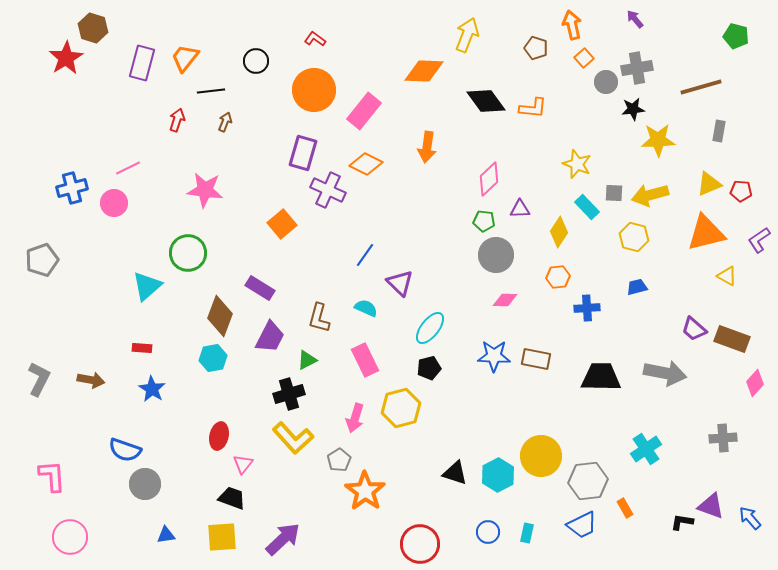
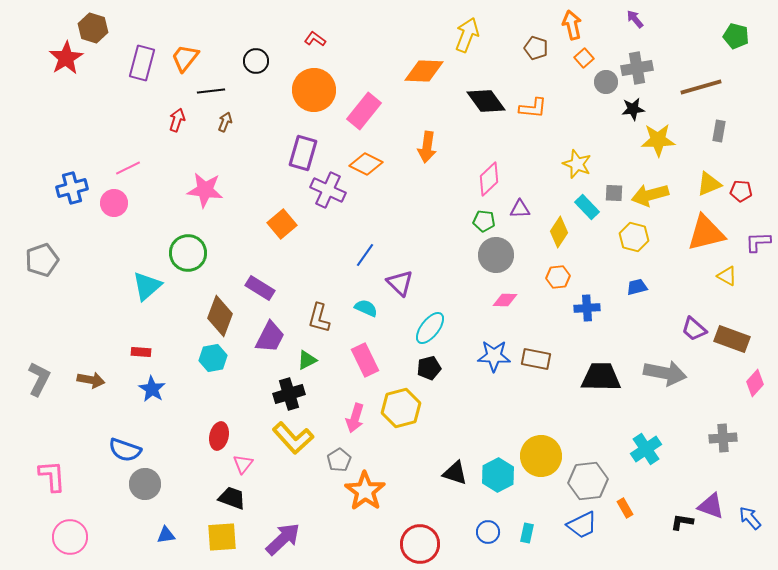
purple L-shape at (759, 240): moved 1 px left, 2 px down; rotated 32 degrees clockwise
red rectangle at (142, 348): moved 1 px left, 4 px down
